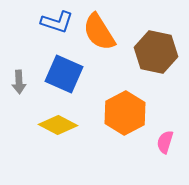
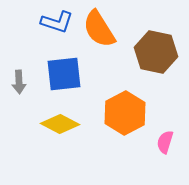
orange semicircle: moved 3 px up
blue square: rotated 30 degrees counterclockwise
yellow diamond: moved 2 px right, 1 px up
